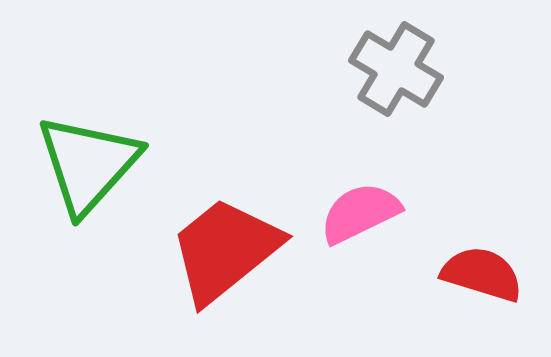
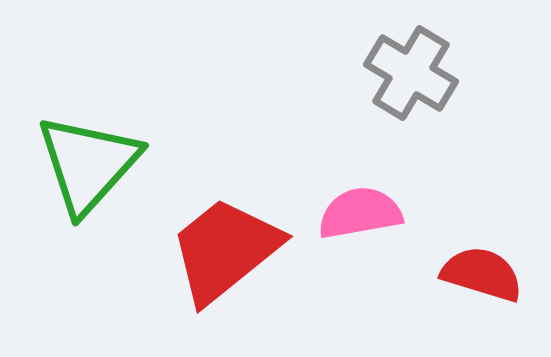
gray cross: moved 15 px right, 4 px down
pink semicircle: rotated 16 degrees clockwise
